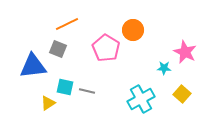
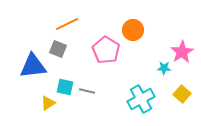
pink pentagon: moved 2 px down
pink star: moved 3 px left; rotated 15 degrees clockwise
